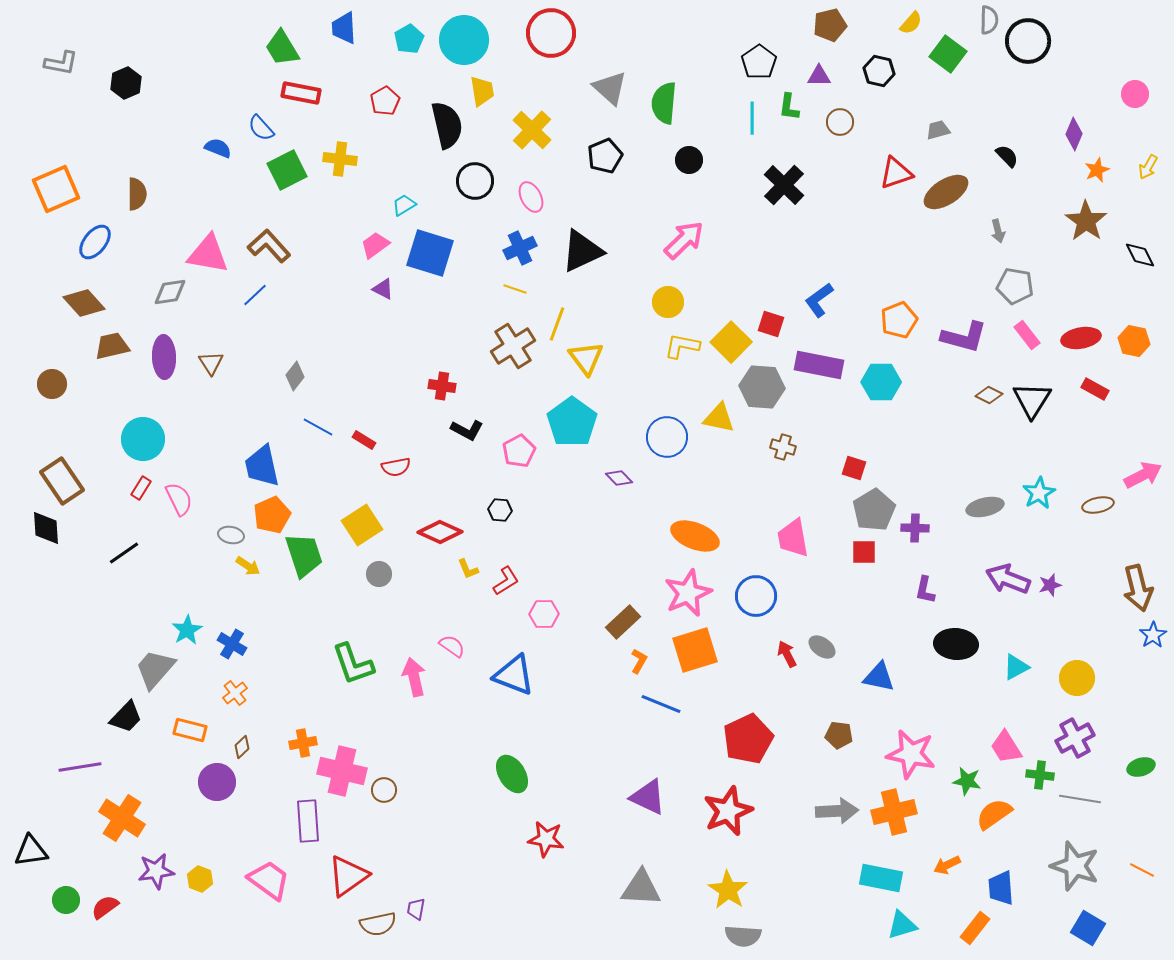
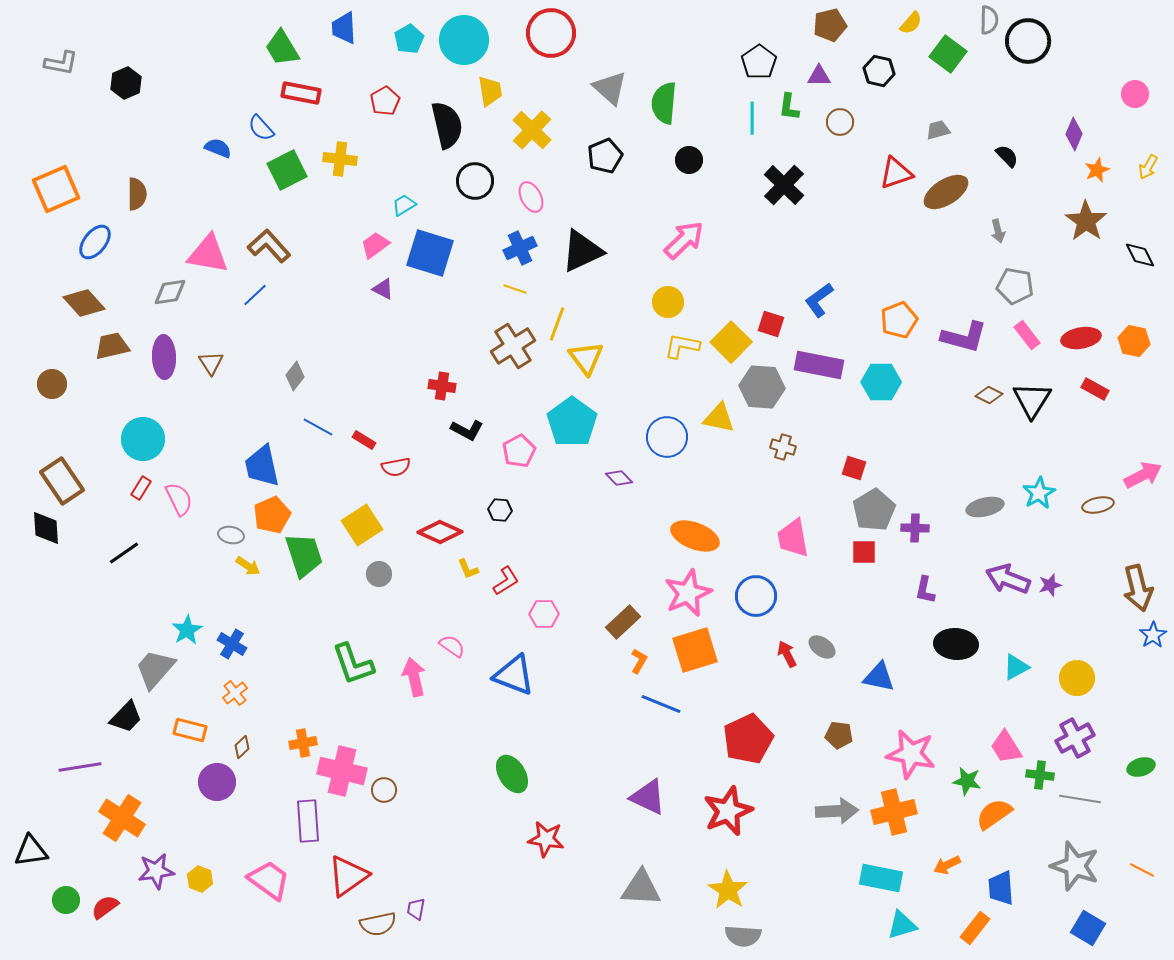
yellow trapezoid at (482, 91): moved 8 px right
